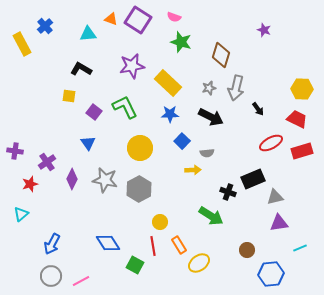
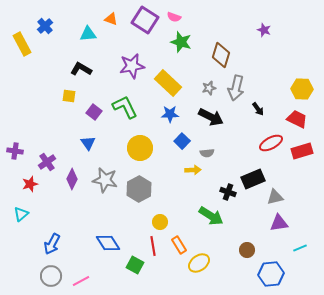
purple square at (138, 20): moved 7 px right
